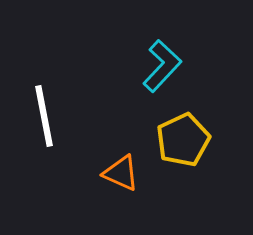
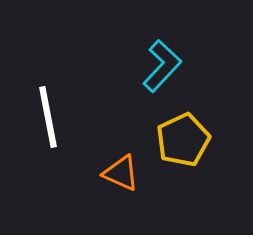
white line: moved 4 px right, 1 px down
